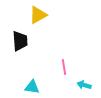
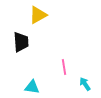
black trapezoid: moved 1 px right, 1 px down
cyan arrow: moved 1 px right, 1 px up; rotated 40 degrees clockwise
